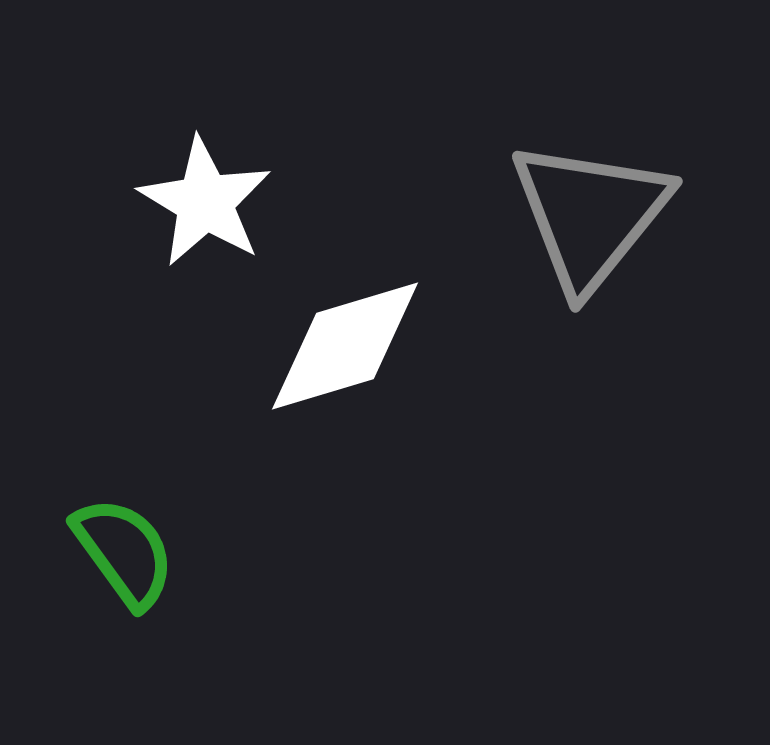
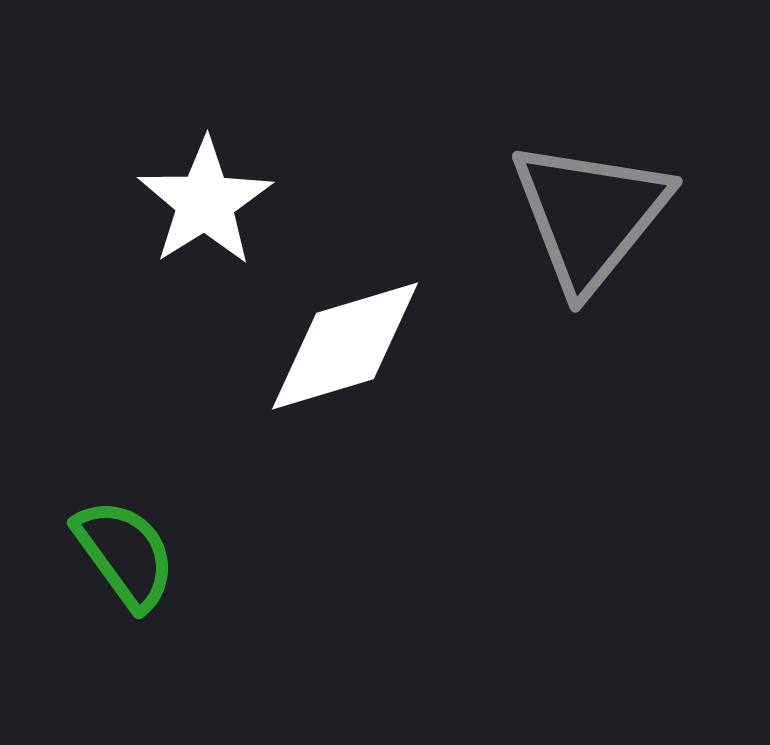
white star: rotated 9 degrees clockwise
green semicircle: moved 1 px right, 2 px down
